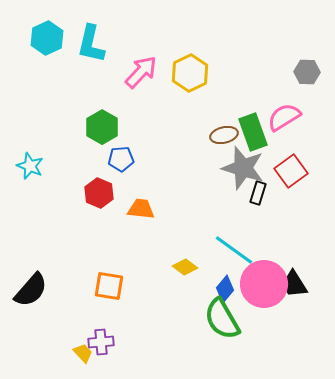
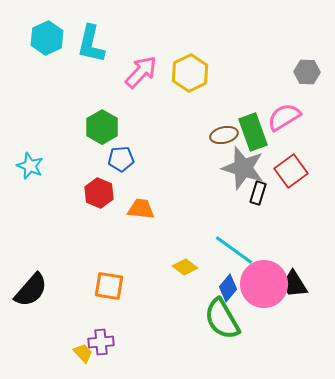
blue diamond: moved 3 px right, 1 px up
